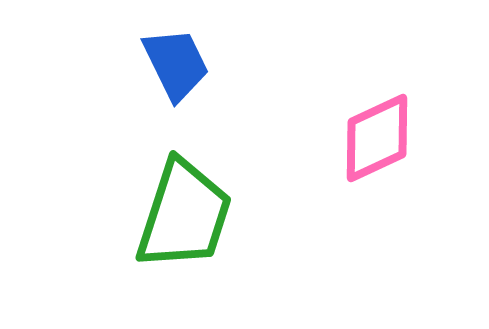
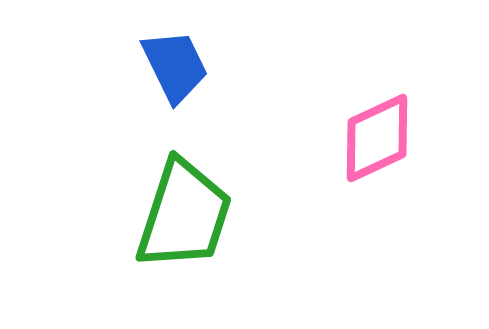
blue trapezoid: moved 1 px left, 2 px down
